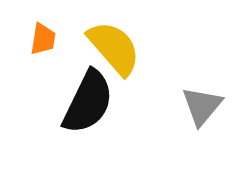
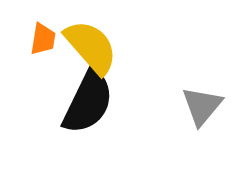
yellow semicircle: moved 23 px left, 1 px up
